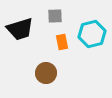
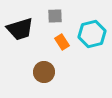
orange rectangle: rotated 21 degrees counterclockwise
brown circle: moved 2 px left, 1 px up
